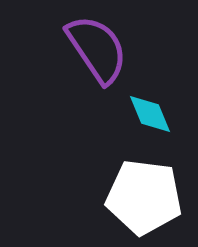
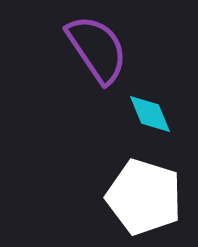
white pentagon: rotated 10 degrees clockwise
